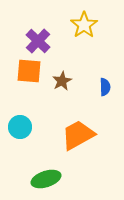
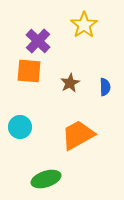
brown star: moved 8 px right, 2 px down
